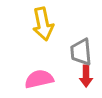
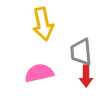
pink semicircle: moved 6 px up
